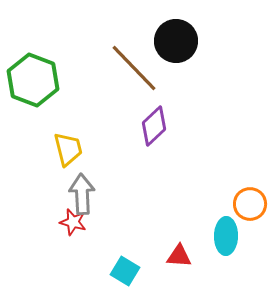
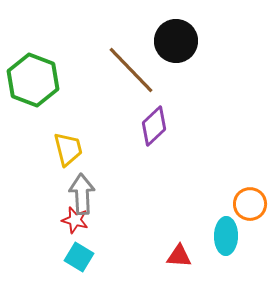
brown line: moved 3 px left, 2 px down
red star: moved 2 px right, 2 px up
cyan square: moved 46 px left, 14 px up
